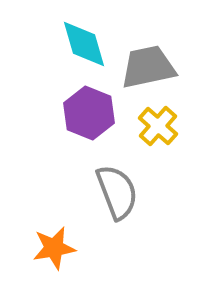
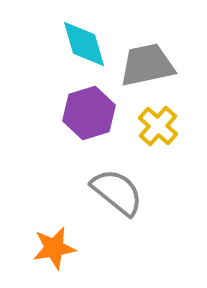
gray trapezoid: moved 1 px left, 2 px up
purple hexagon: rotated 21 degrees clockwise
gray semicircle: rotated 30 degrees counterclockwise
